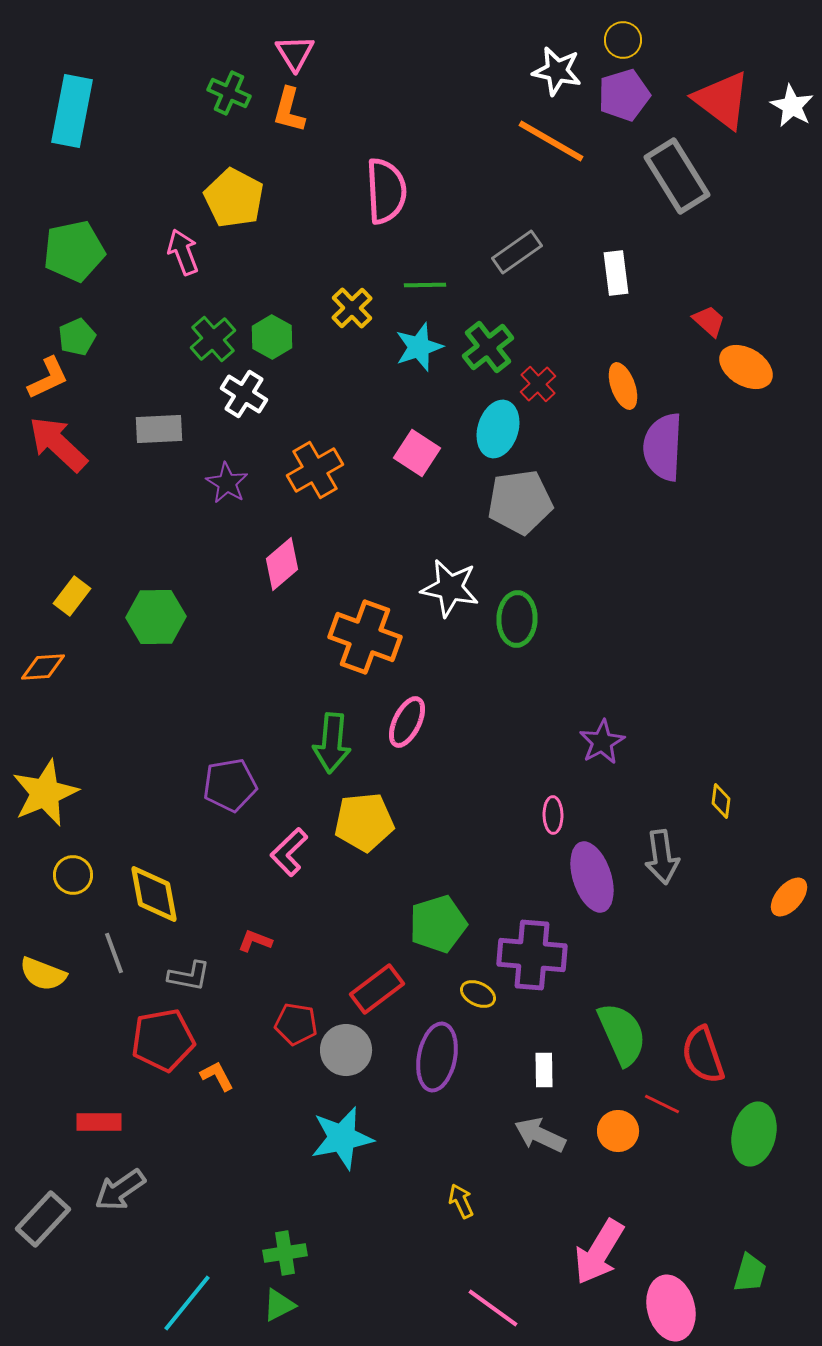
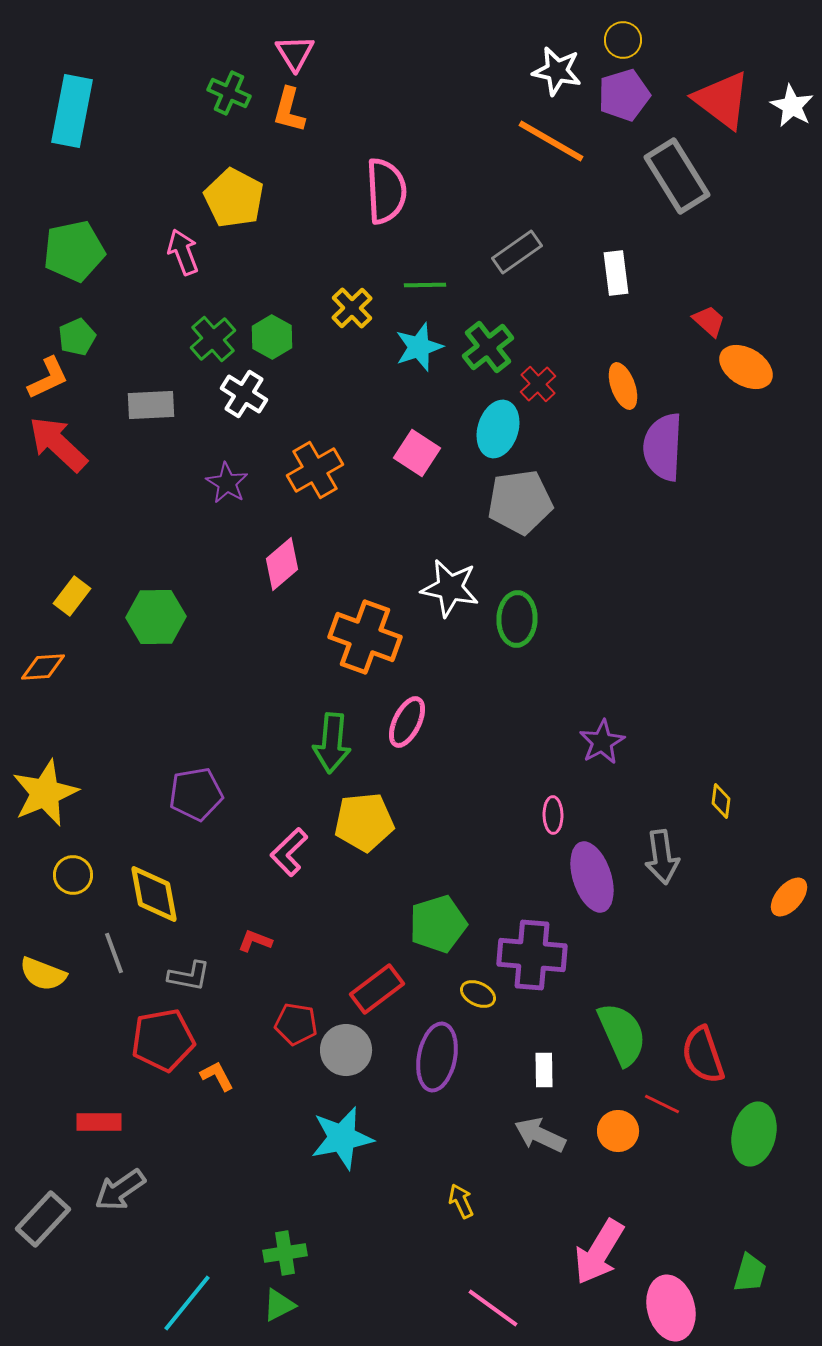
gray rectangle at (159, 429): moved 8 px left, 24 px up
purple pentagon at (230, 785): moved 34 px left, 9 px down
